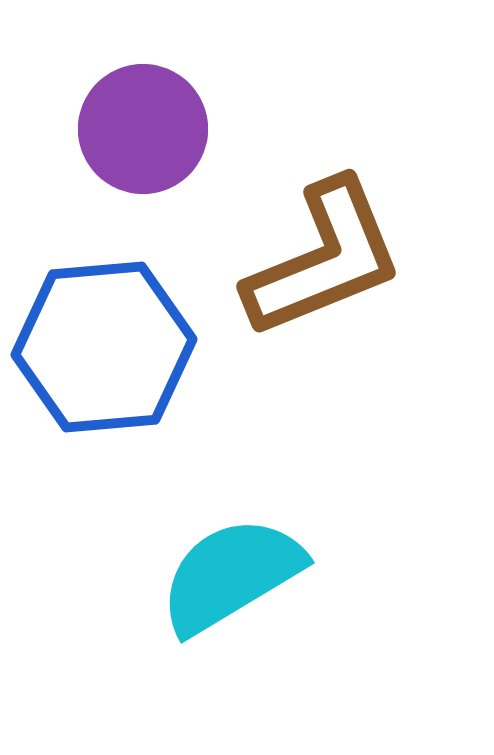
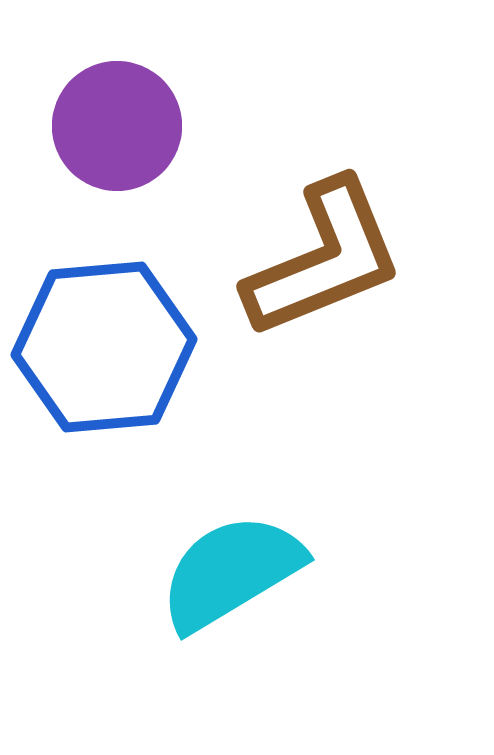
purple circle: moved 26 px left, 3 px up
cyan semicircle: moved 3 px up
